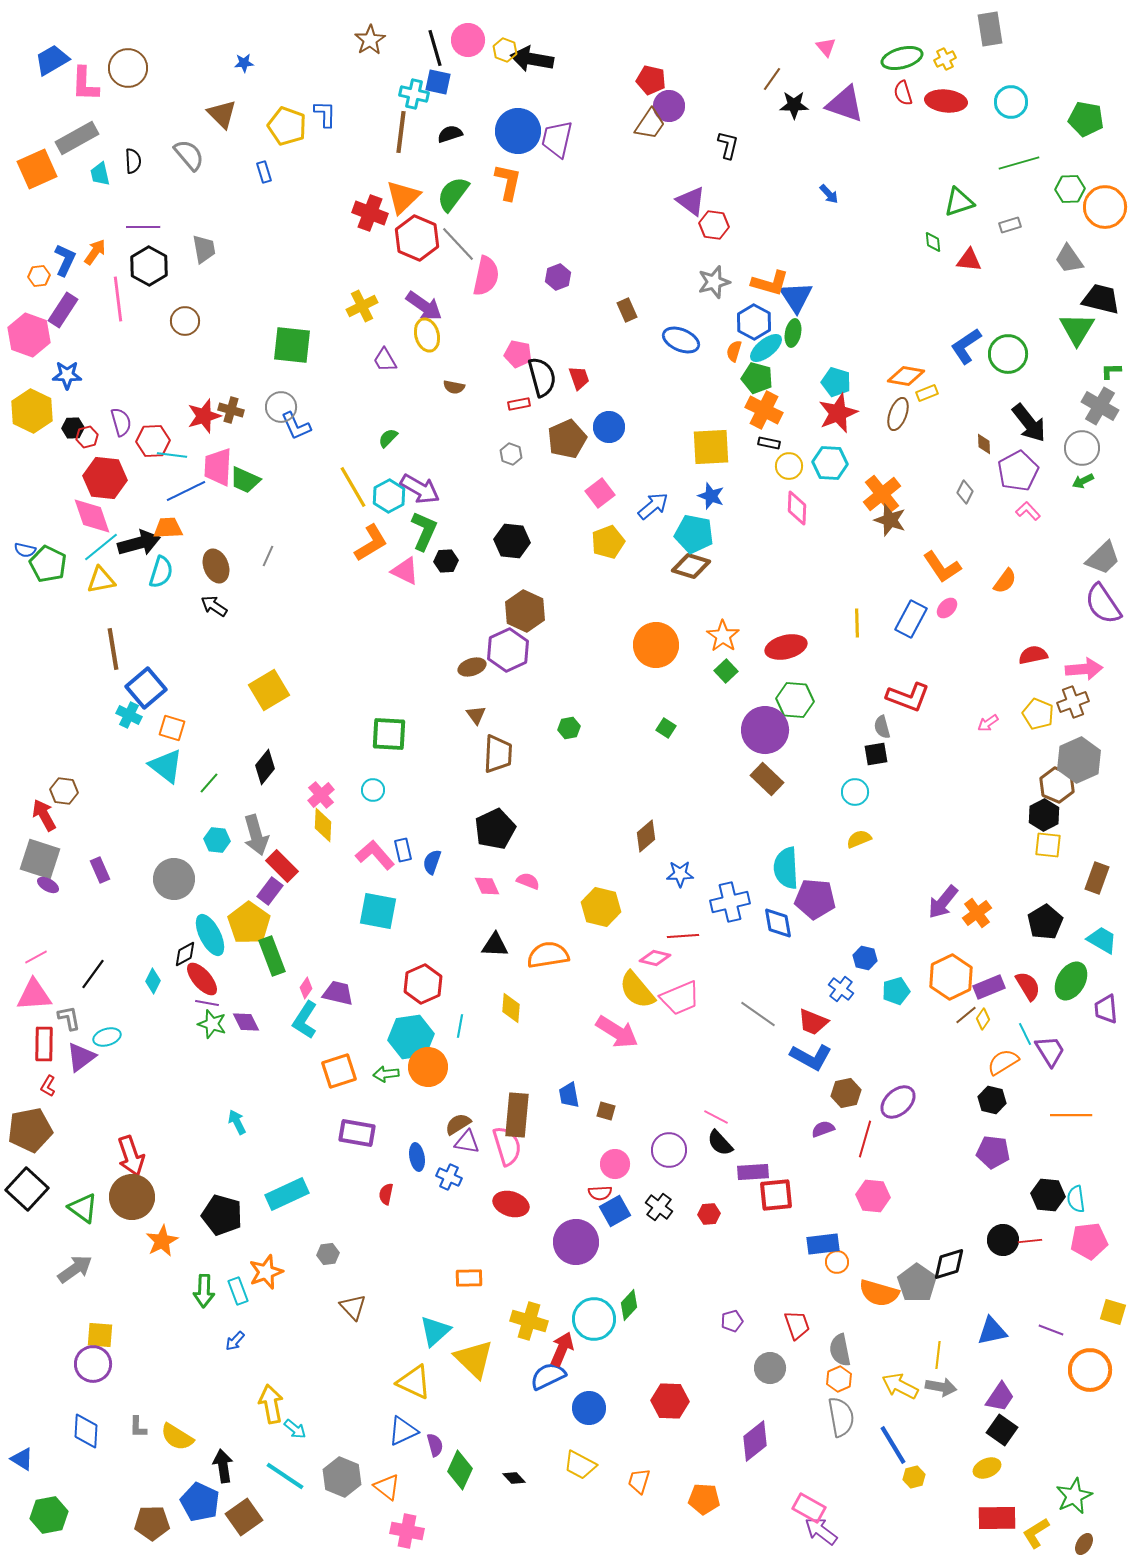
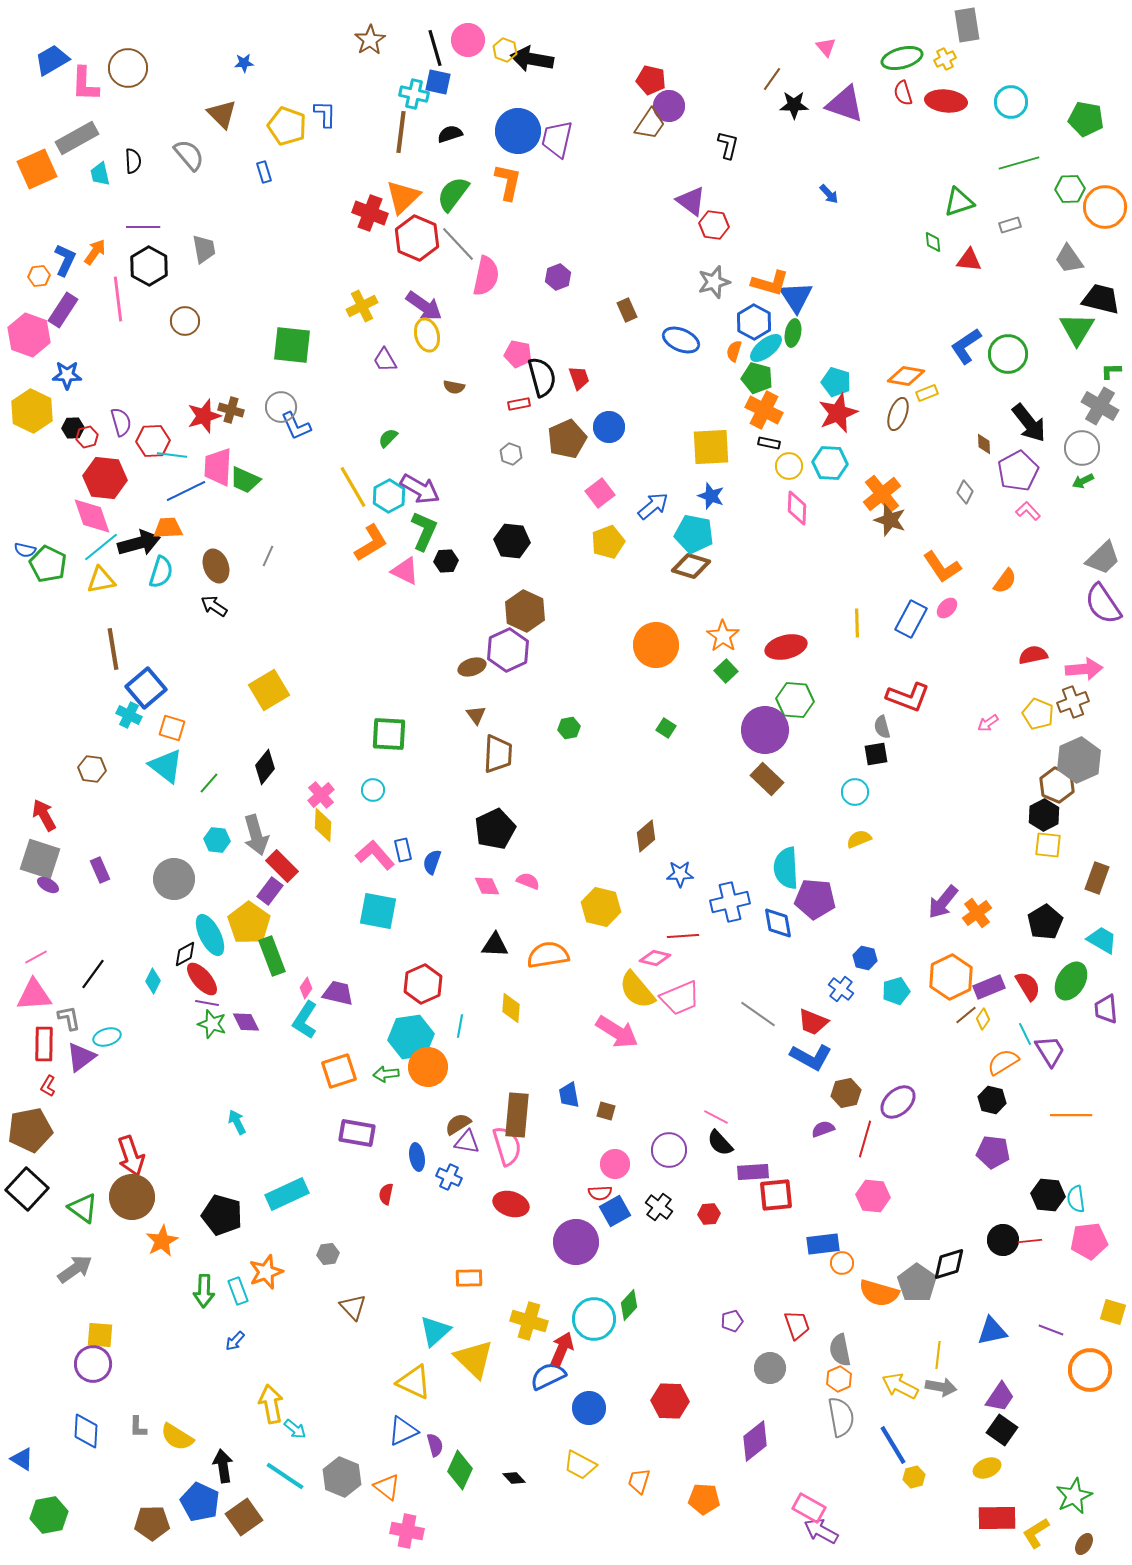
gray rectangle at (990, 29): moved 23 px left, 4 px up
brown hexagon at (64, 791): moved 28 px right, 22 px up
orange circle at (837, 1262): moved 5 px right, 1 px down
purple arrow at (821, 1531): rotated 8 degrees counterclockwise
